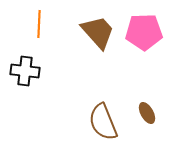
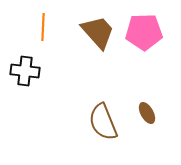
orange line: moved 4 px right, 3 px down
